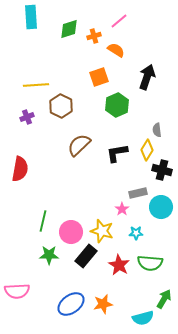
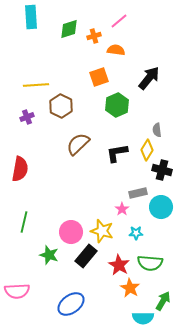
orange semicircle: rotated 24 degrees counterclockwise
black arrow: moved 2 px right, 1 px down; rotated 20 degrees clockwise
brown semicircle: moved 1 px left, 1 px up
green line: moved 19 px left, 1 px down
green star: rotated 18 degrees clockwise
green arrow: moved 1 px left, 2 px down
orange star: moved 27 px right, 16 px up; rotated 30 degrees counterclockwise
cyan semicircle: rotated 15 degrees clockwise
